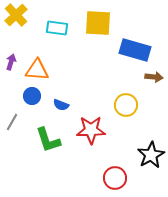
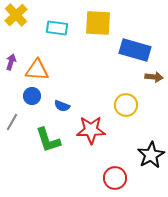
blue semicircle: moved 1 px right, 1 px down
